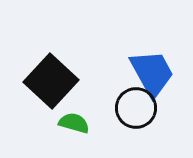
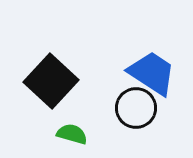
blue trapezoid: rotated 28 degrees counterclockwise
green semicircle: moved 2 px left, 11 px down
